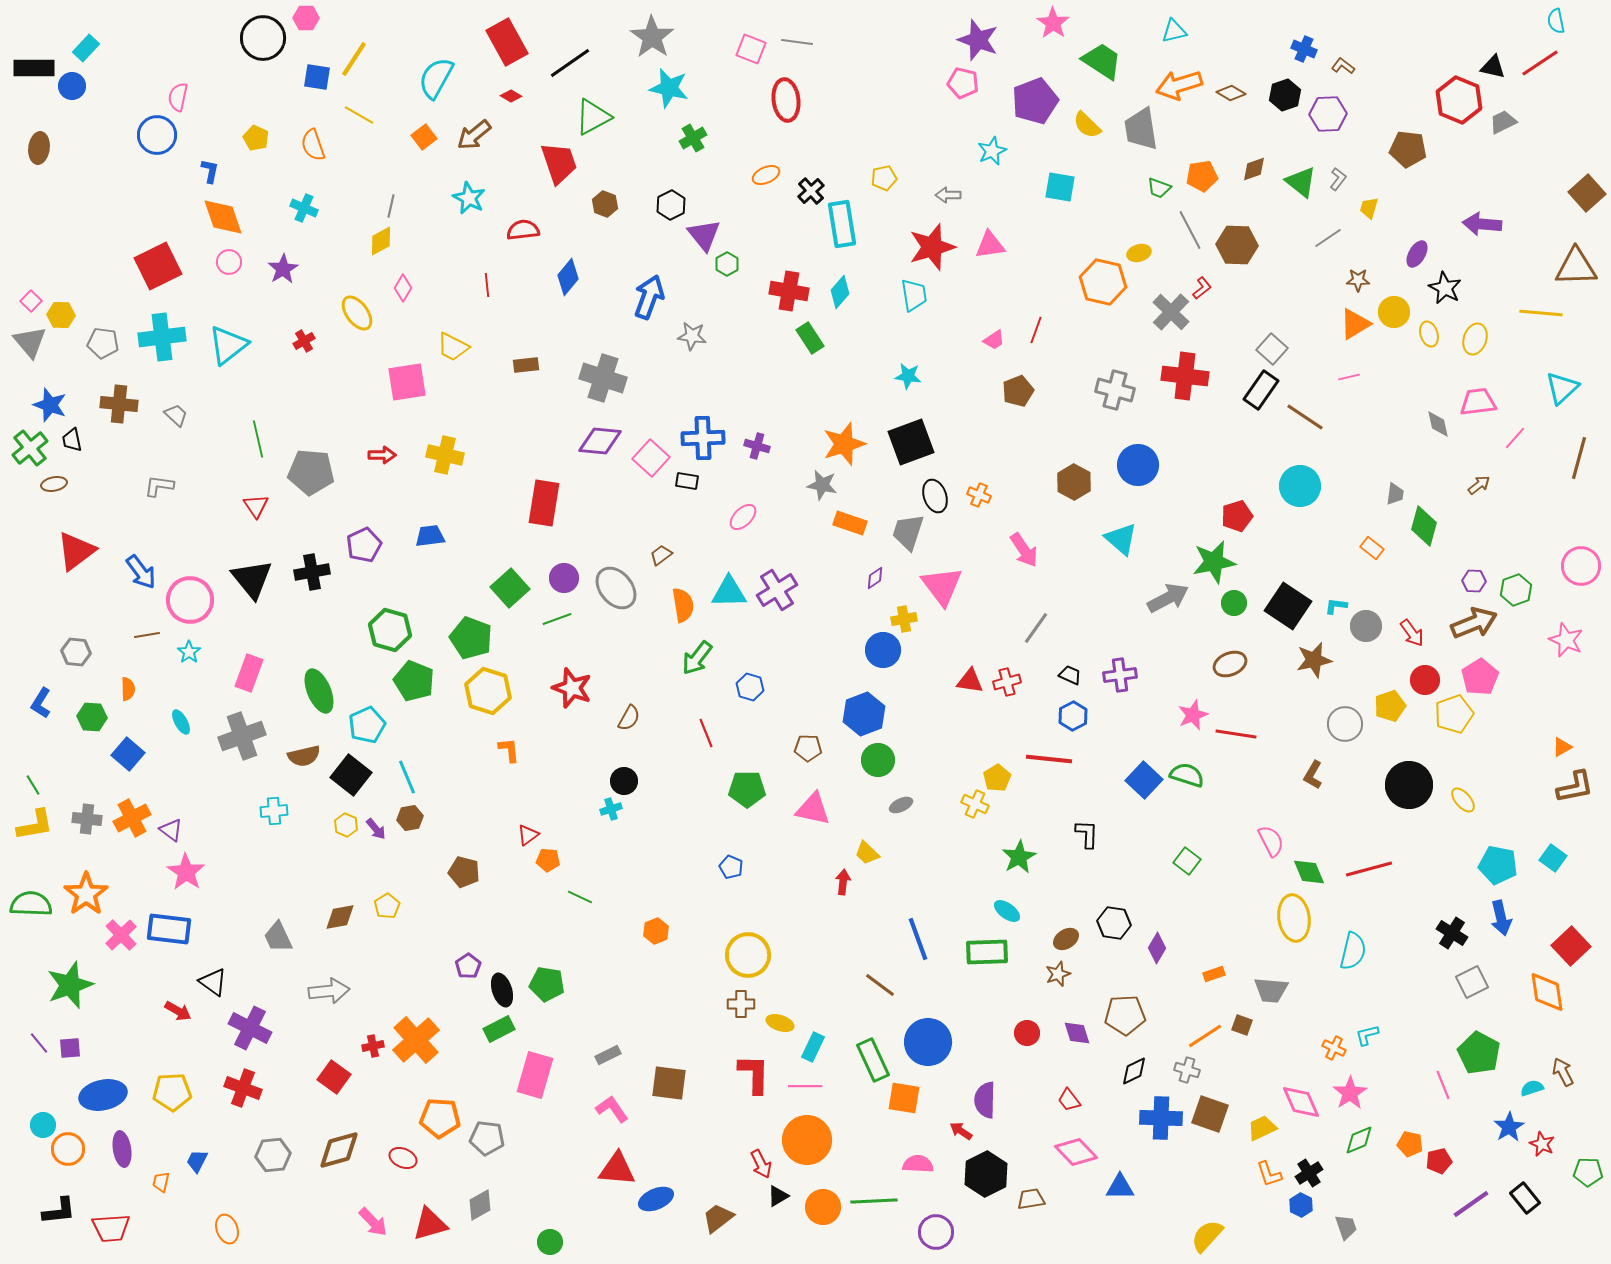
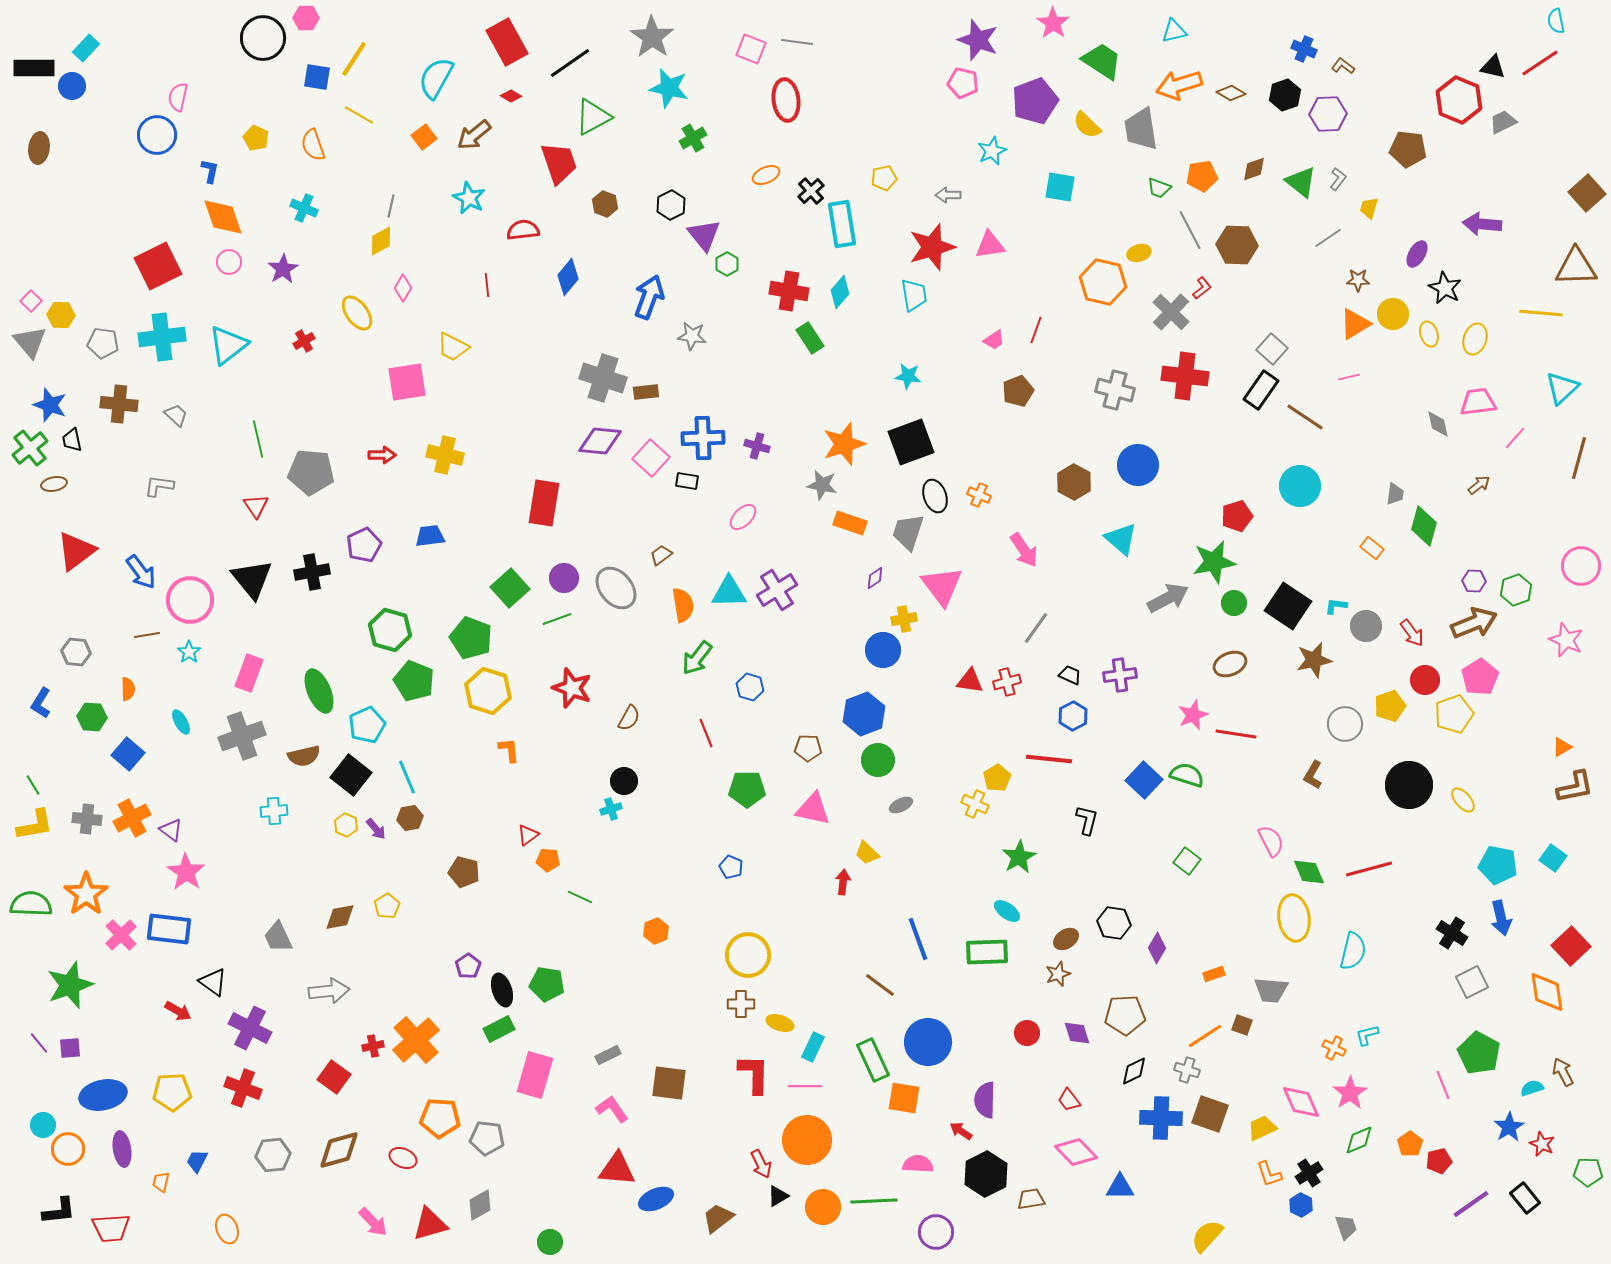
yellow circle at (1394, 312): moved 1 px left, 2 px down
brown rectangle at (526, 365): moved 120 px right, 27 px down
black L-shape at (1087, 834): moved 14 px up; rotated 12 degrees clockwise
orange pentagon at (1410, 1144): rotated 25 degrees clockwise
